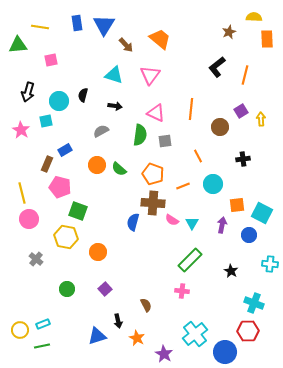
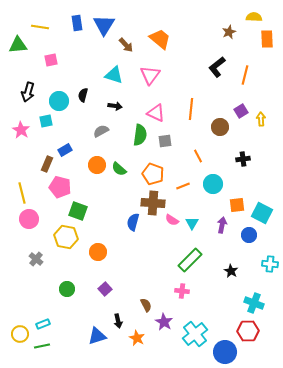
yellow circle at (20, 330): moved 4 px down
purple star at (164, 354): moved 32 px up
